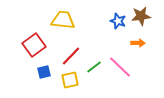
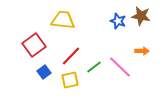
brown star: rotated 18 degrees clockwise
orange arrow: moved 4 px right, 8 px down
blue square: rotated 24 degrees counterclockwise
